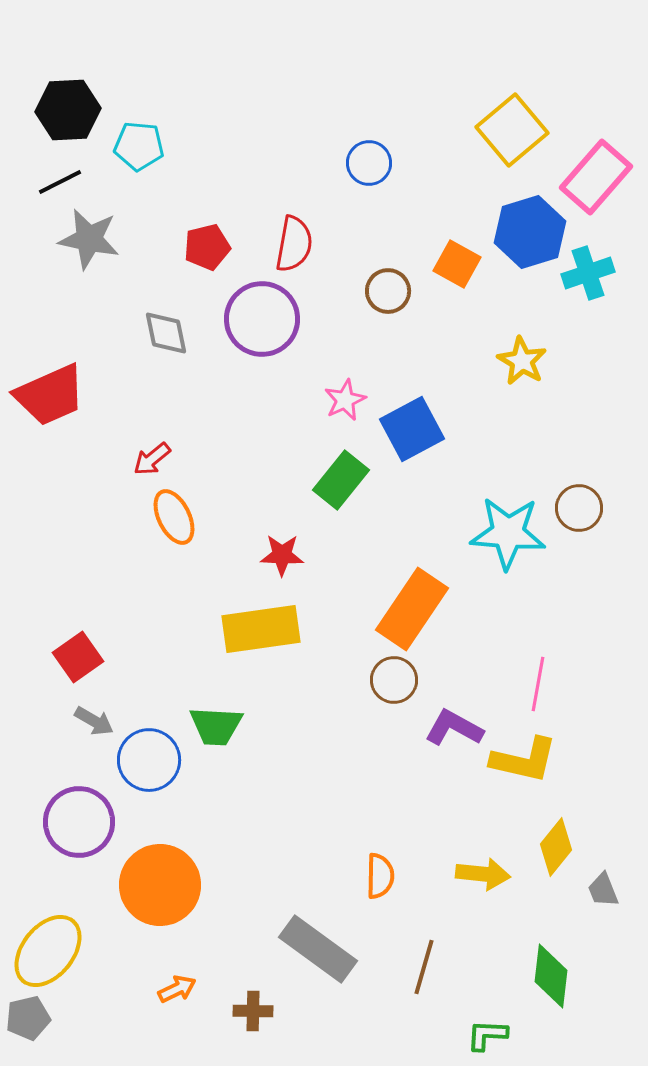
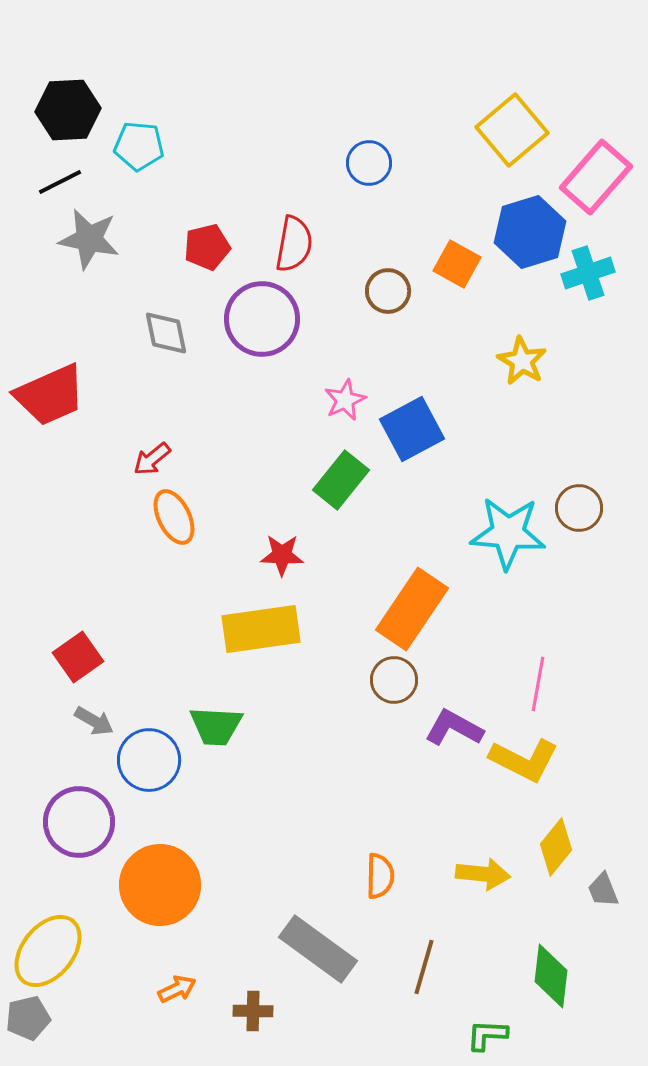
yellow L-shape at (524, 760): rotated 14 degrees clockwise
